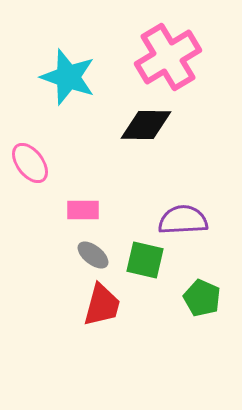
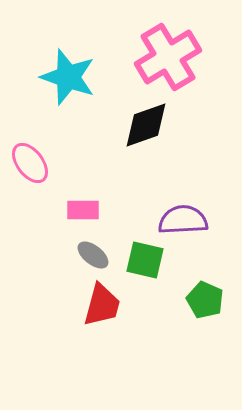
black diamond: rotated 20 degrees counterclockwise
green pentagon: moved 3 px right, 2 px down
